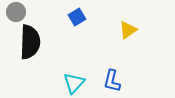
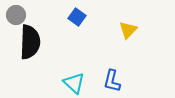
gray circle: moved 3 px down
blue square: rotated 24 degrees counterclockwise
yellow triangle: rotated 12 degrees counterclockwise
cyan triangle: rotated 30 degrees counterclockwise
